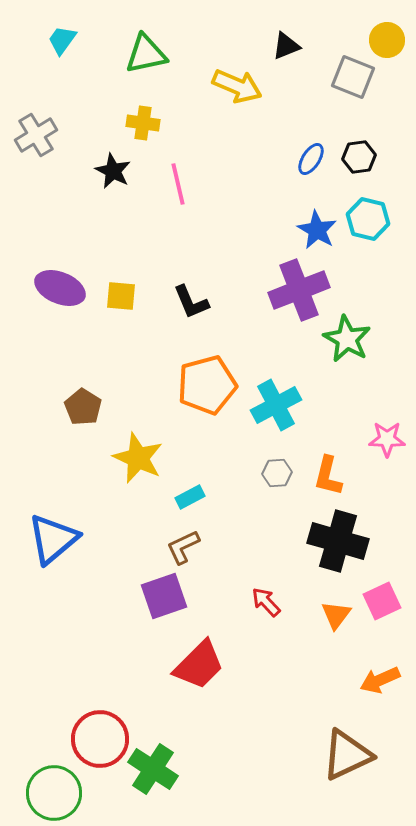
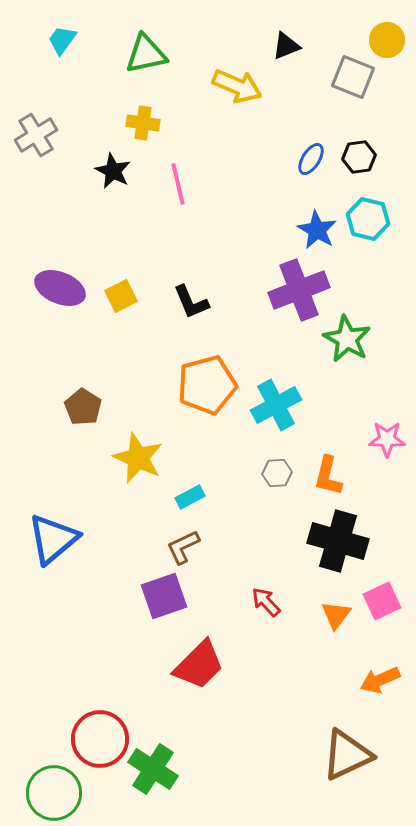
yellow square: rotated 32 degrees counterclockwise
